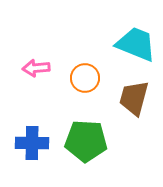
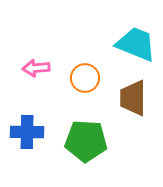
brown trapezoid: moved 1 px left; rotated 15 degrees counterclockwise
blue cross: moved 5 px left, 11 px up
